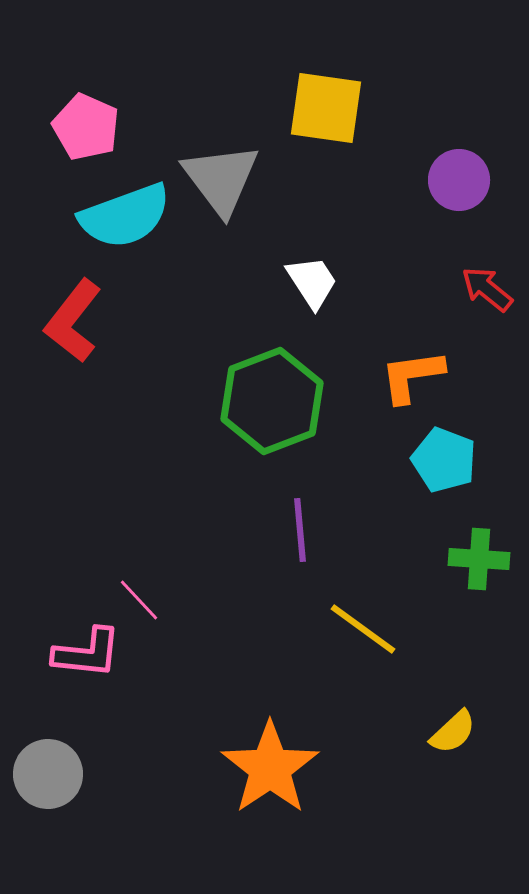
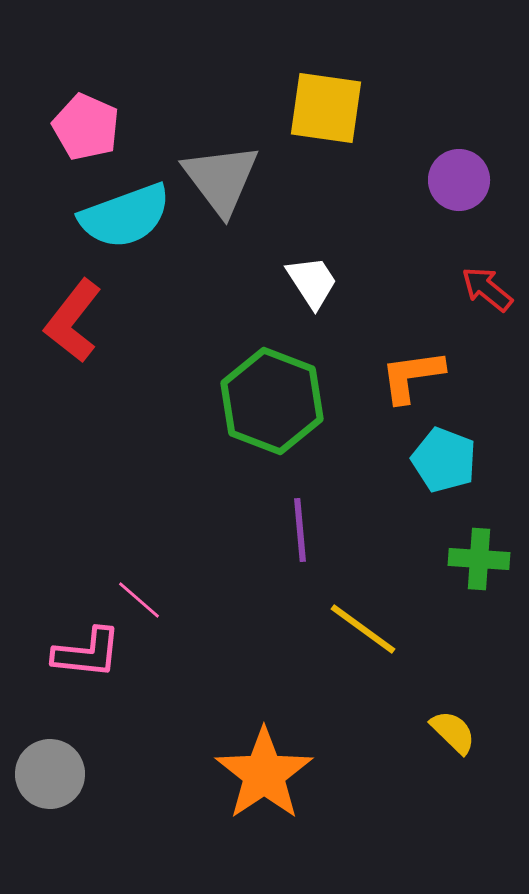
green hexagon: rotated 18 degrees counterclockwise
pink line: rotated 6 degrees counterclockwise
yellow semicircle: rotated 93 degrees counterclockwise
orange star: moved 6 px left, 6 px down
gray circle: moved 2 px right
